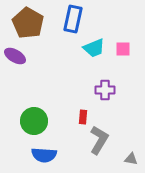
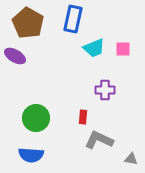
green circle: moved 2 px right, 3 px up
gray L-shape: rotated 96 degrees counterclockwise
blue semicircle: moved 13 px left
